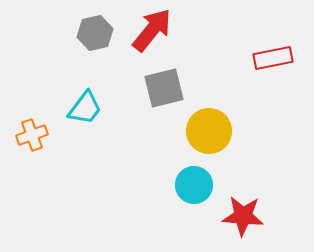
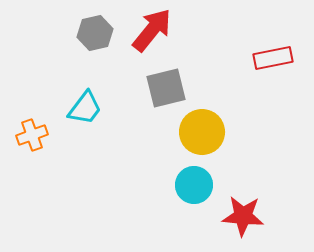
gray square: moved 2 px right
yellow circle: moved 7 px left, 1 px down
